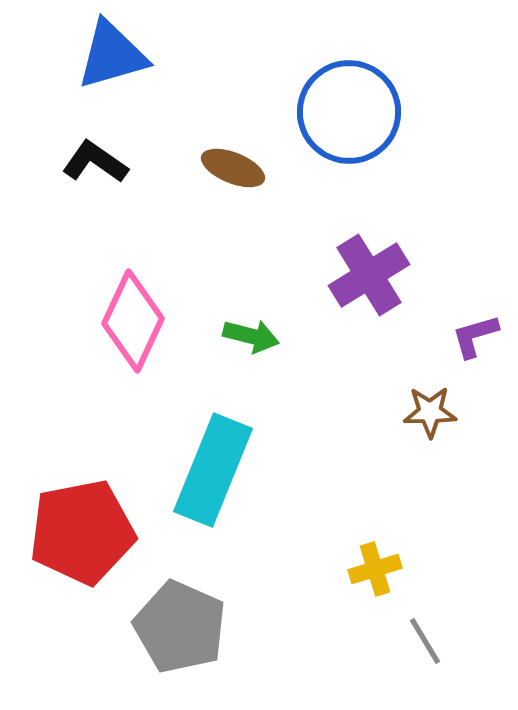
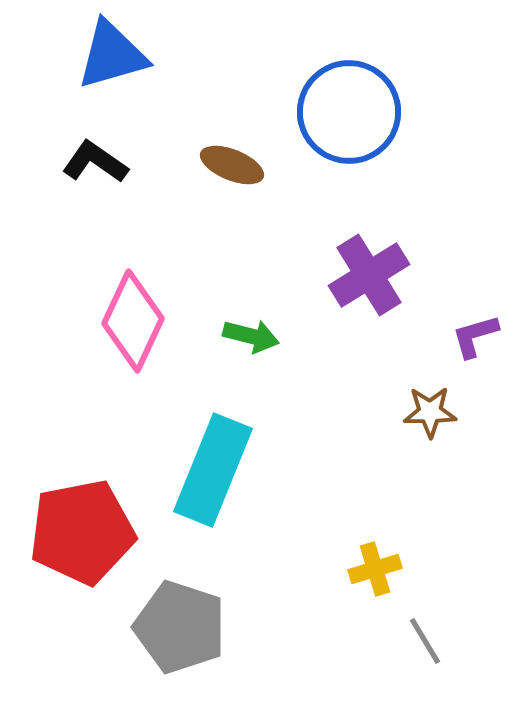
brown ellipse: moved 1 px left, 3 px up
gray pentagon: rotated 6 degrees counterclockwise
